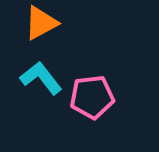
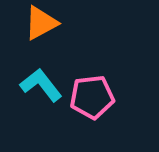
cyan L-shape: moved 7 px down
